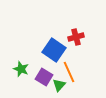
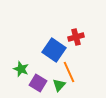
purple square: moved 6 px left, 6 px down
